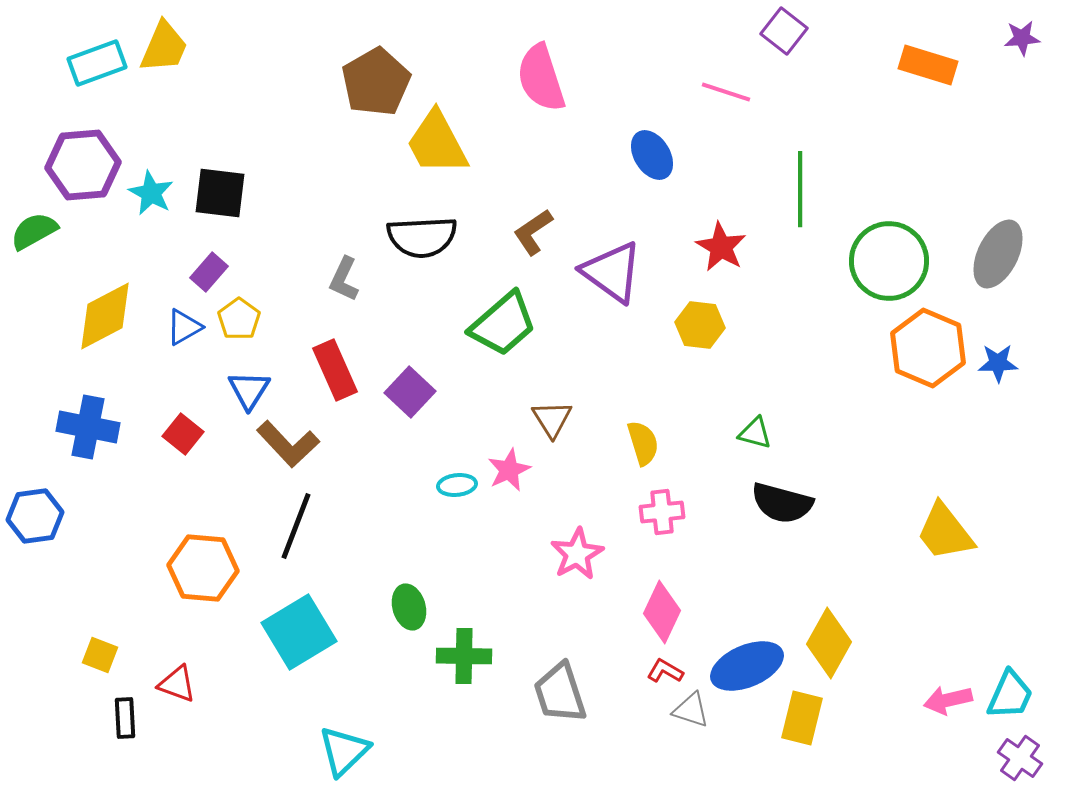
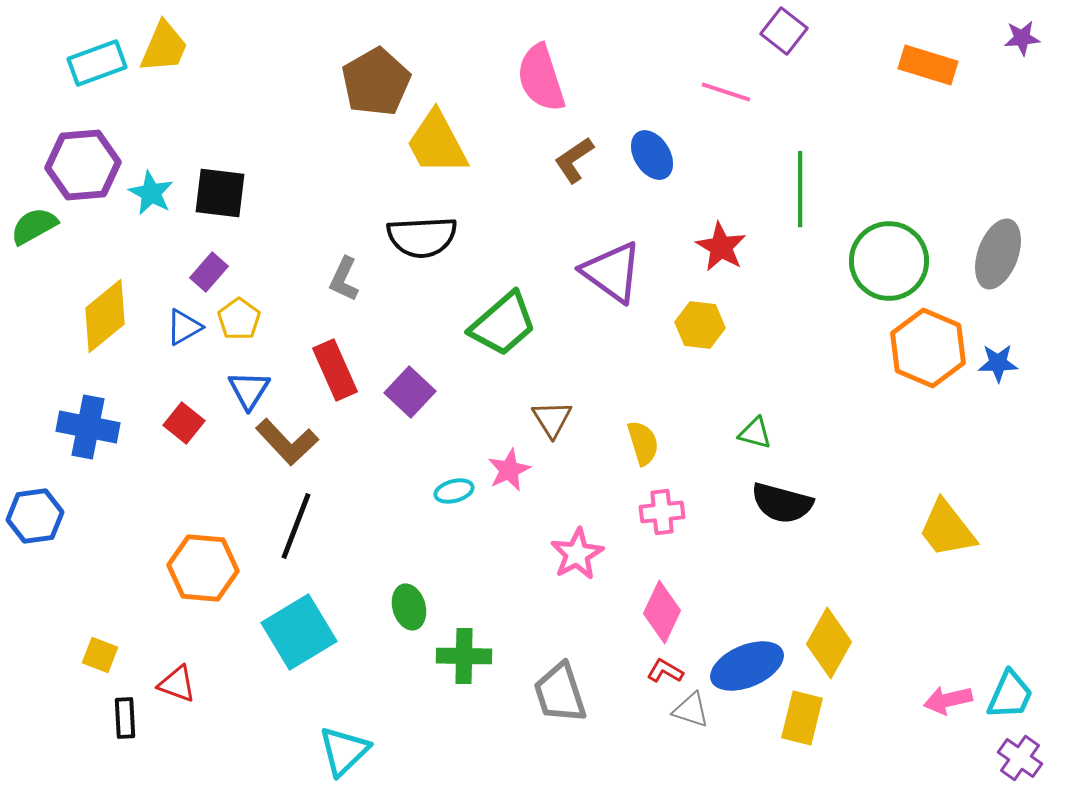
green semicircle at (34, 231): moved 5 px up
brown L-shape at (533, 232): moved 41 px right, 72 px up
gray ellipse at (998, 254): rotated 6 degrees counterclockwise
yellow diamond at (105, 316): rotated 12 degrees counterclockwise
red square at (183, 434): moved 1 px right, 11 px up
brown L-shape at (288, 444): moved 1 px left, 2 px up
cyan ellipse at (457, 485): moved 3 px left, 6 px down; rotated 9 degrees counterclockwise
yellow trapezoid at (945, 532): moved 2 px right, 3 px up
